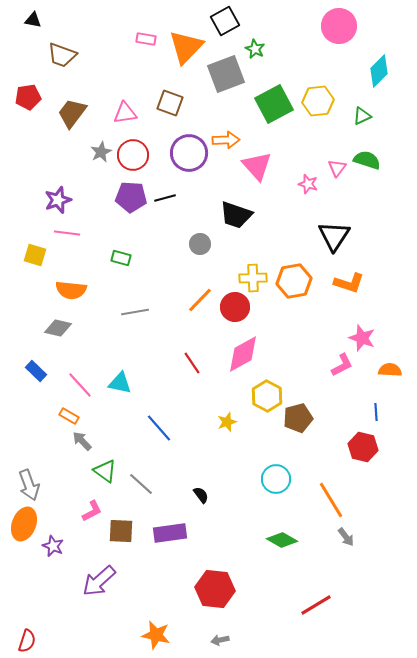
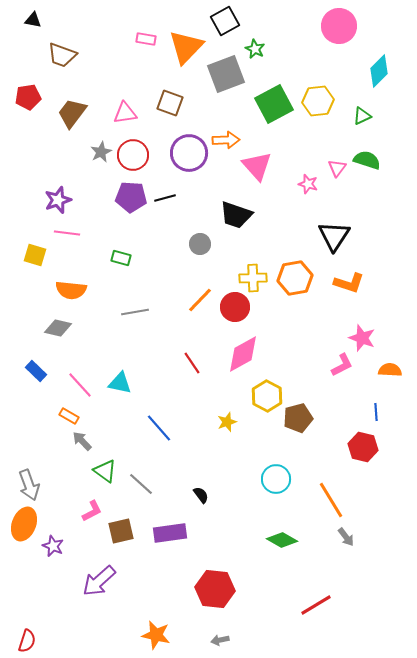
orange hexagon at (294, 281): moved 1 px right, 3 px up
brown square at (121, 531): rotated 16 degrees counterclockwise
